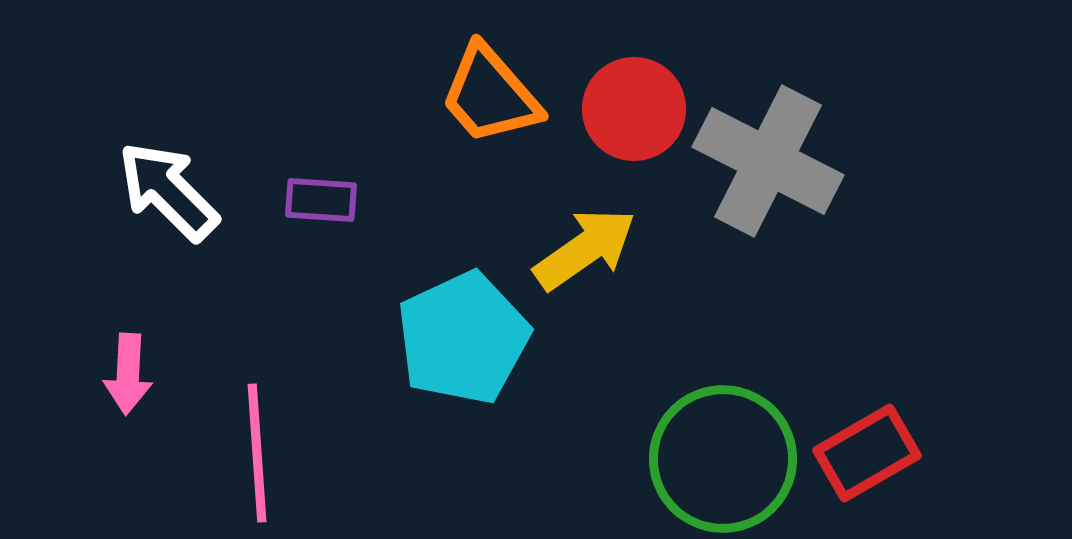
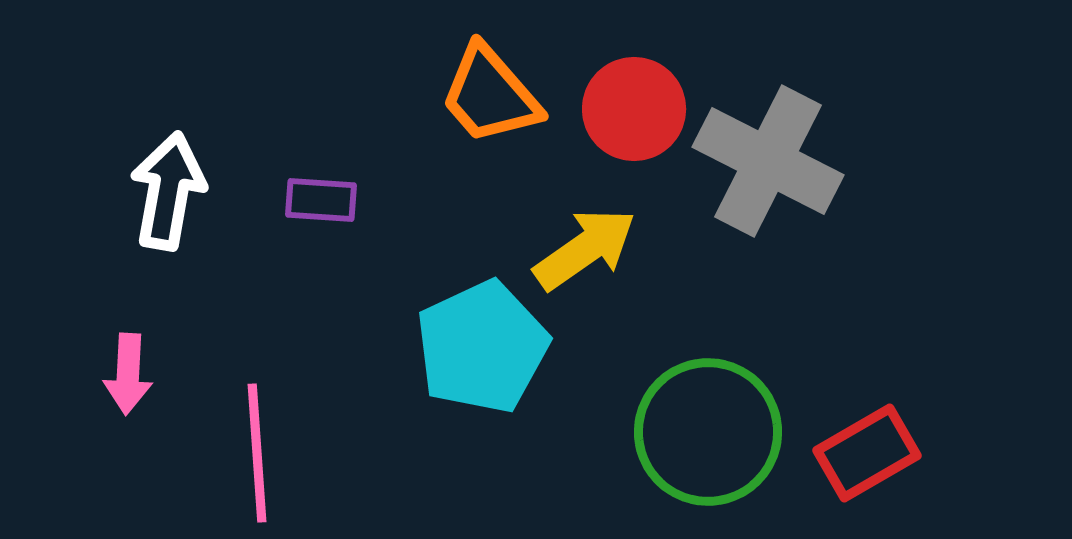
white arrow: rotated 55 degrees clockwise
cyan pentagon: moved 19 px right, 9 px down
green circle: moved 15 px left, 27 px up
